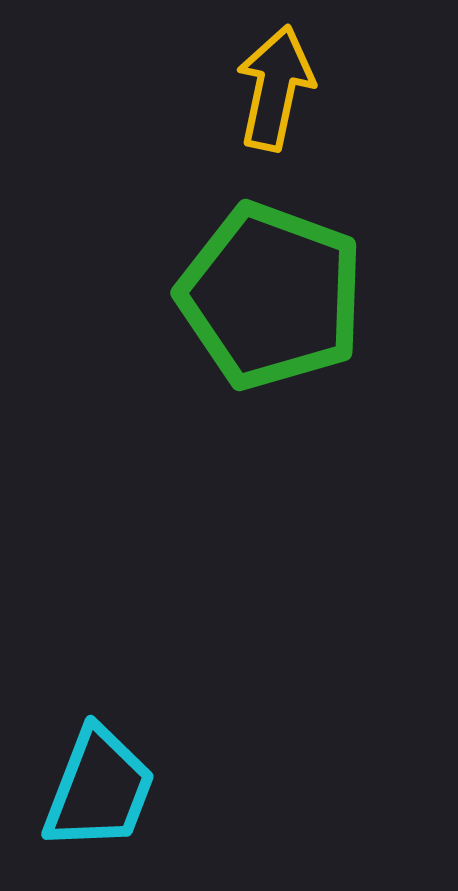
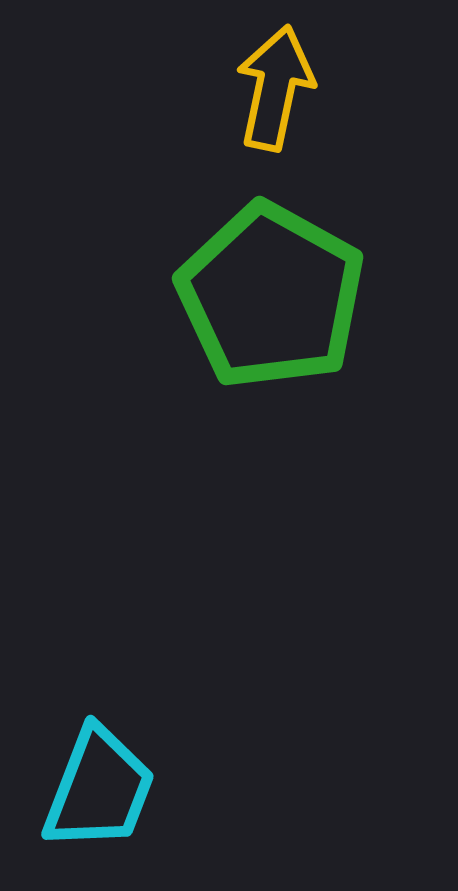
green pentagon: rotated 9 degrees clockwise
